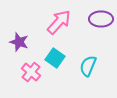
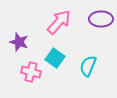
pink cross: rotated 24 degrees counterclockwise
